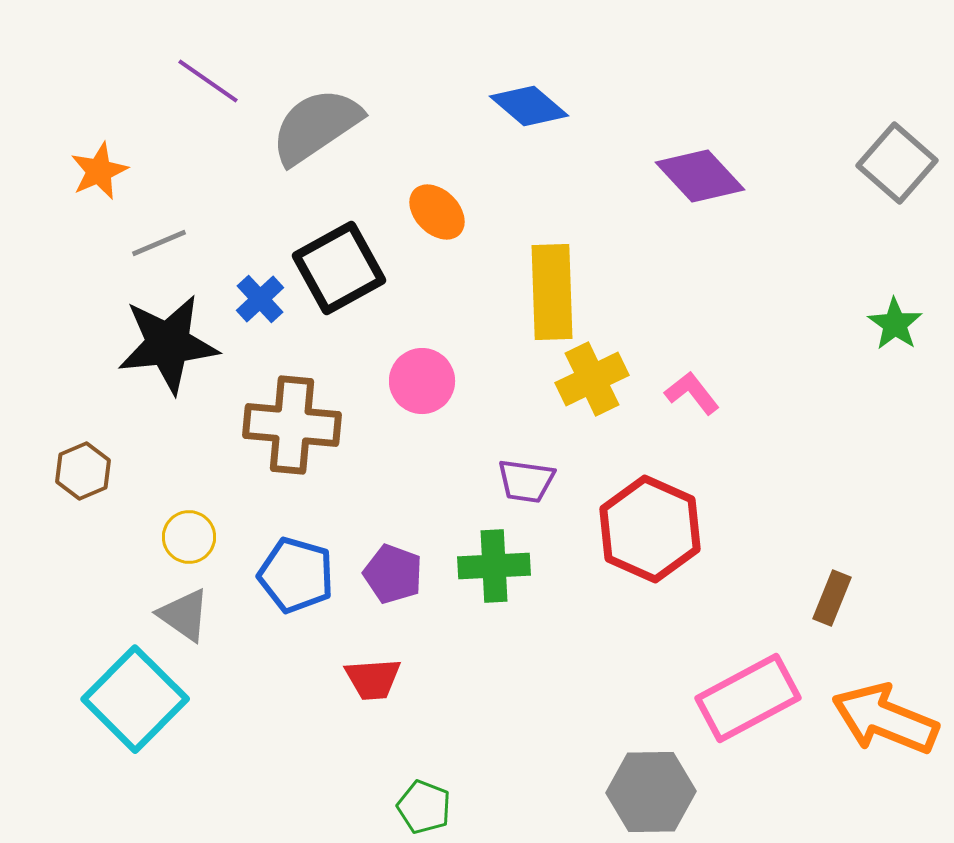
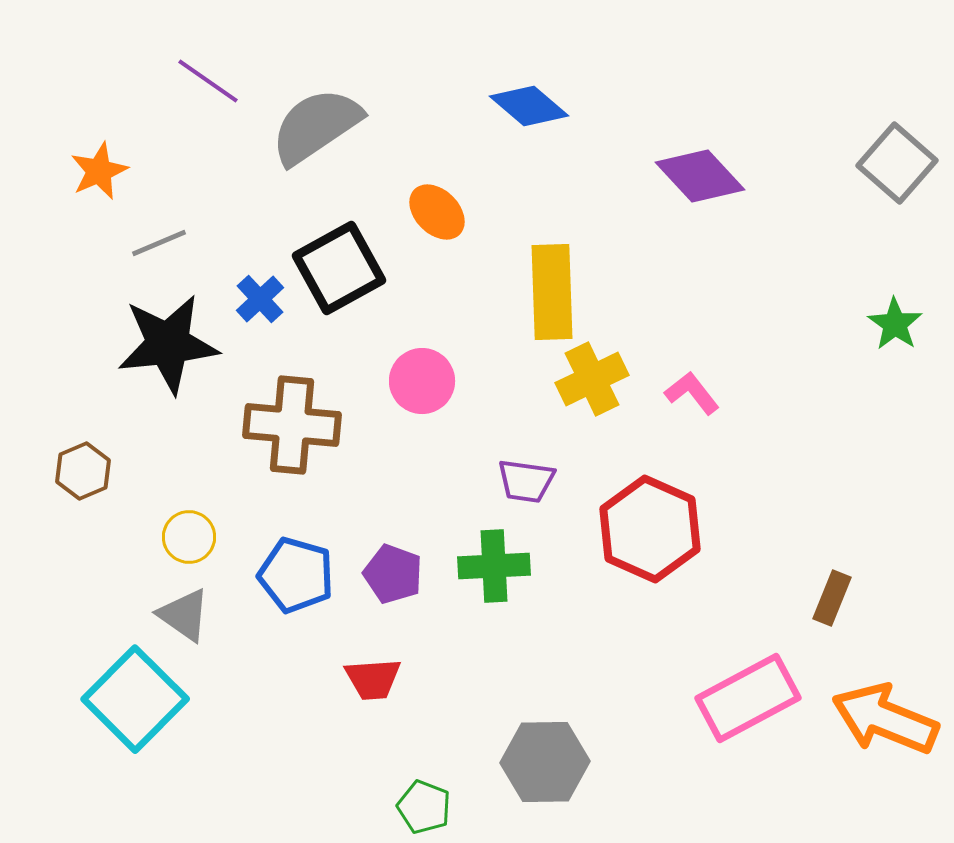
gray hexagon: moved 106 px left, 30 px up
